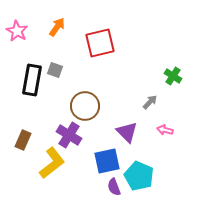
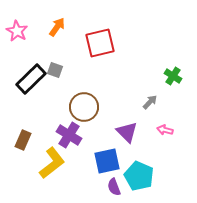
black rectangle: moved 1 px left, 1 px up; rotated 36 degrees clockwise
brown circle: moved 1 px left, 1 px down
